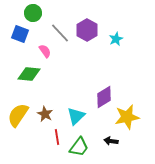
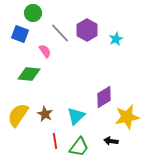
red line: moved 2 px left, 4 px down
